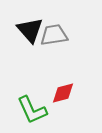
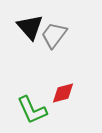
black triangle: moved 3 px up
gray trapezoid: rotated 44 degrees counterclockwise
